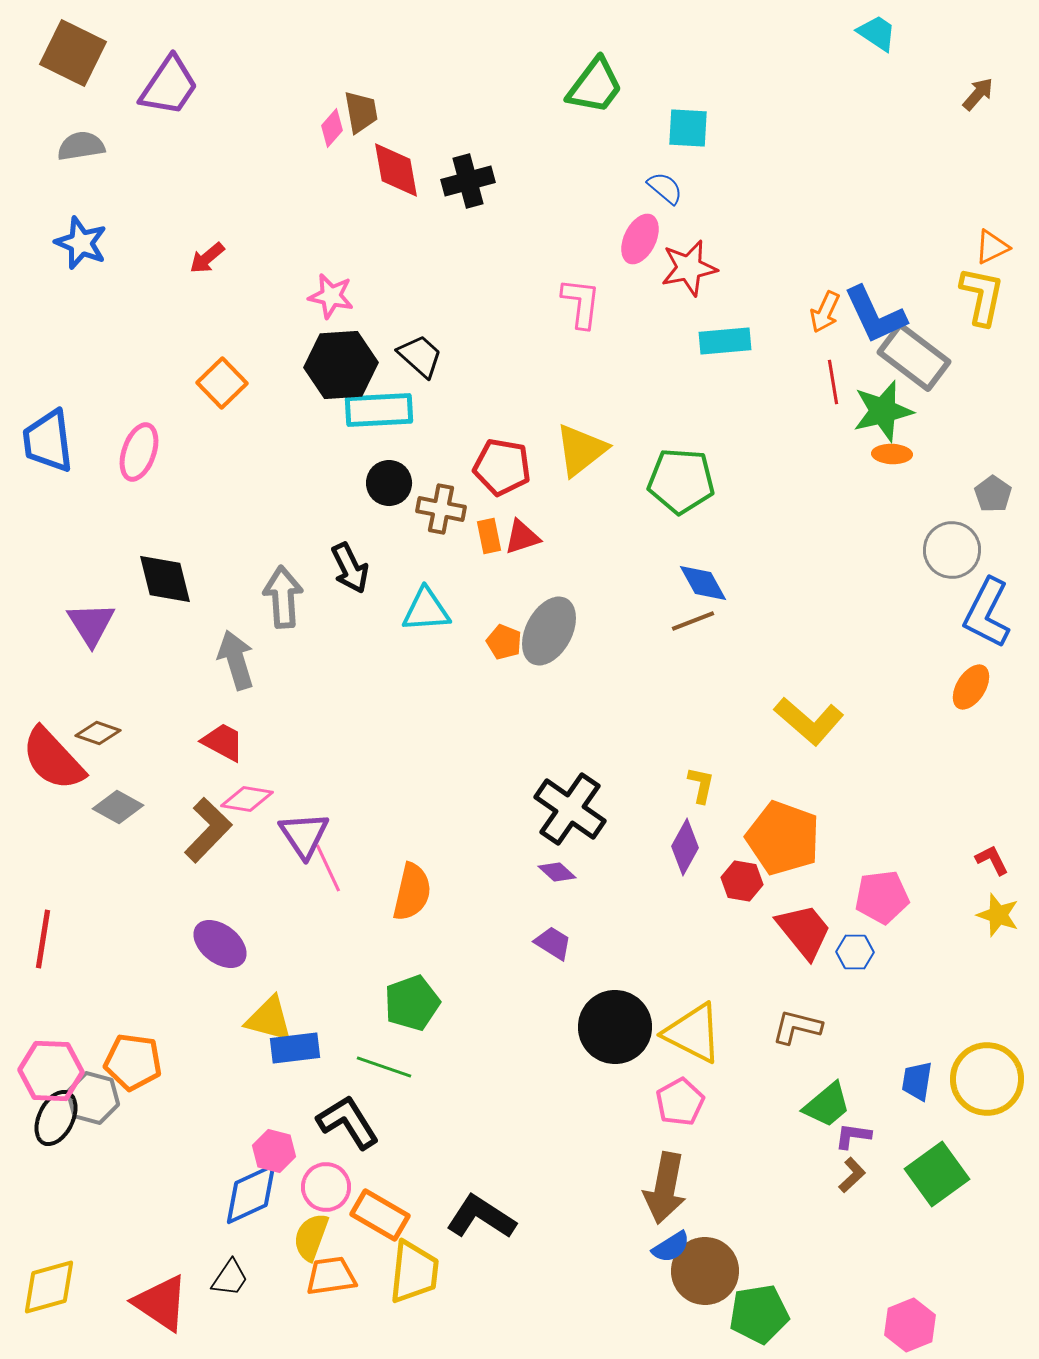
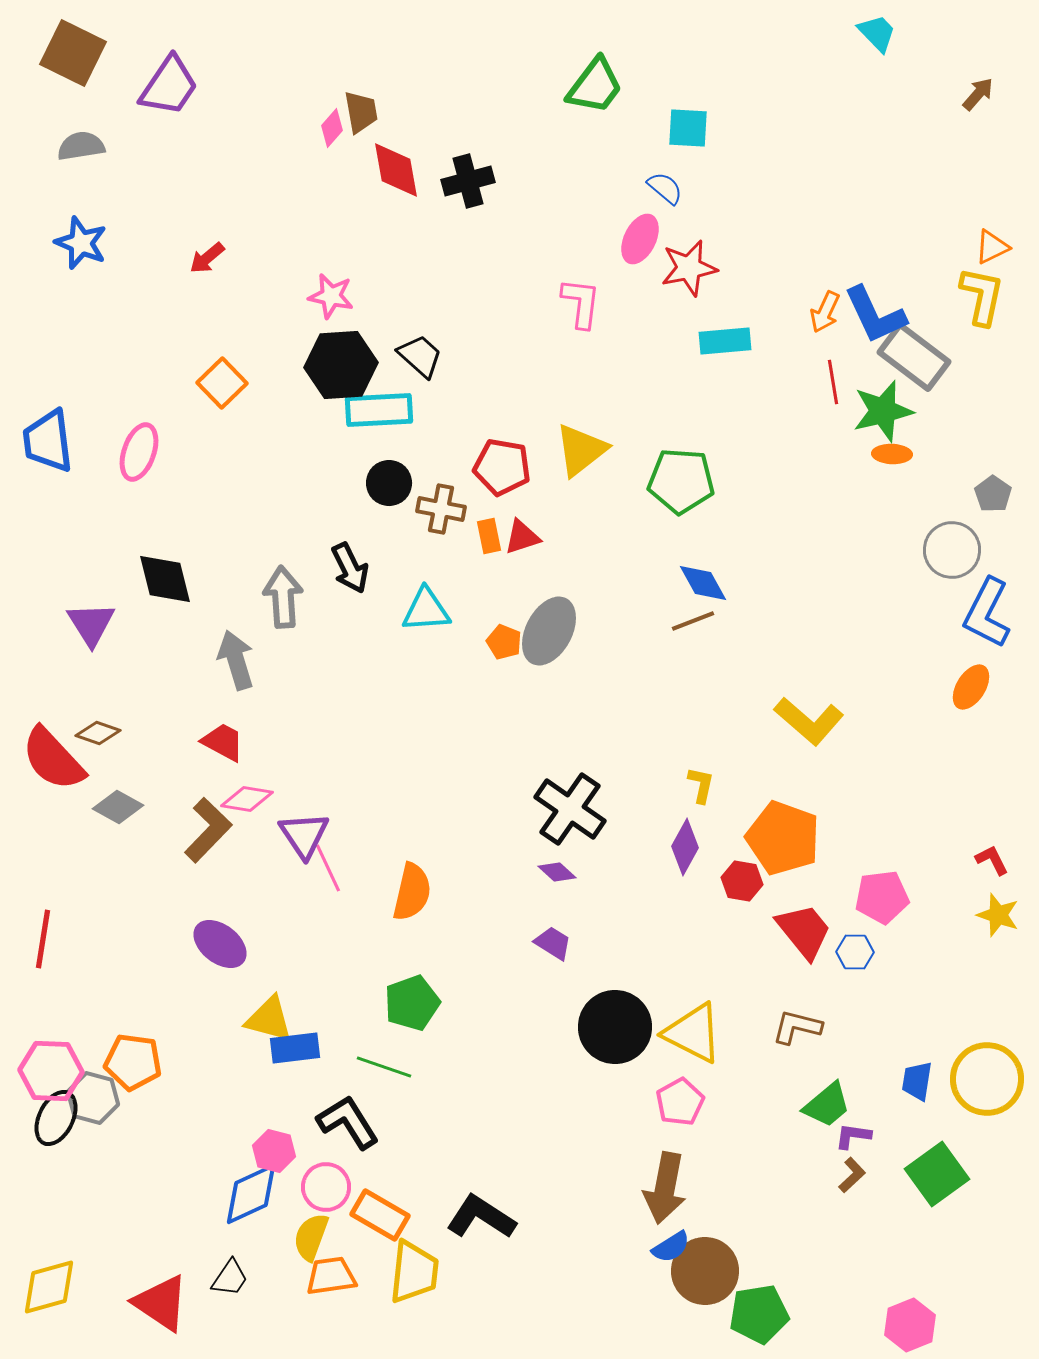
cyan trapezoid at (877, 33): rotated 12 degrees clockwise
